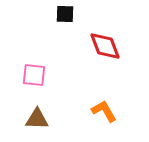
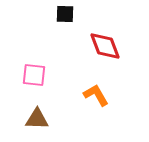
orange L-shape: moved 8 px left, 16 px up
